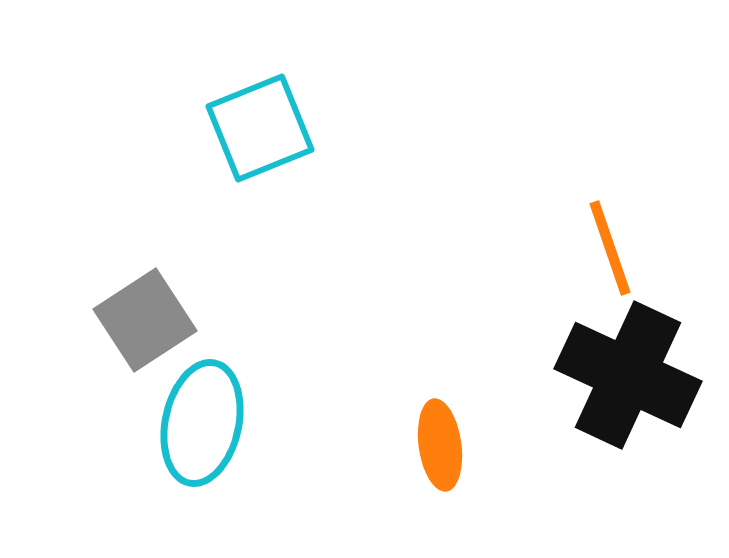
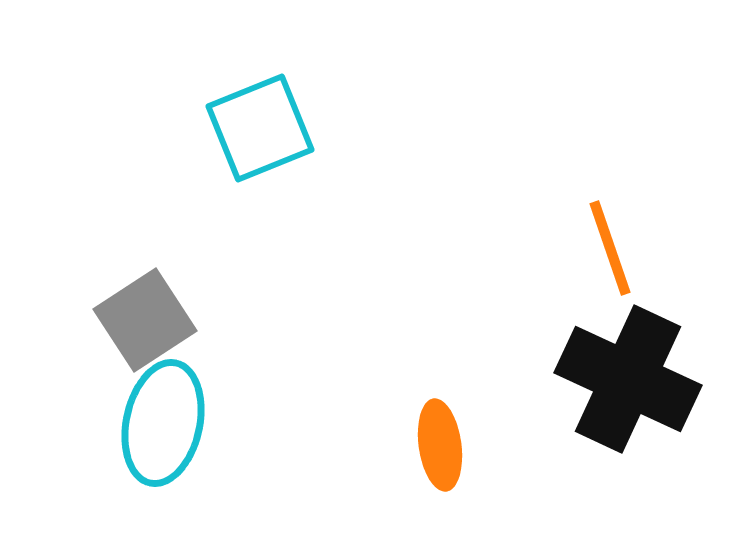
black cross: moved 4 px down
cyan ellipse: moved 39 px left
